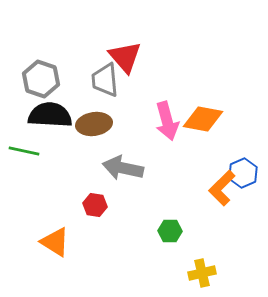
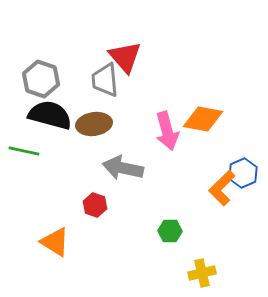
black semicircle: rotated 12 degrees clockwise
pink arrow: moved 10 px down
red hexagon: rotated 10 degrees clockwise
